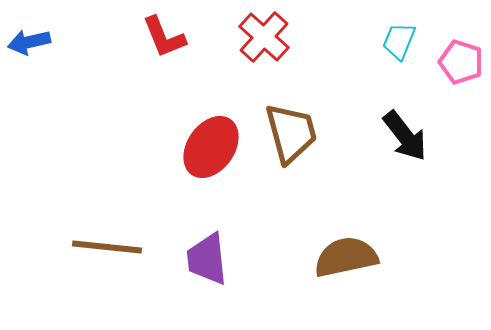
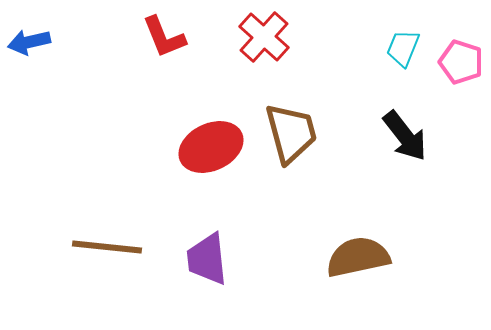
cyan trapezoid: moved 4 px right, 7 px down
red ellipse: rotated 30 degrees clockwise
brown semicircle: moved 12 px right
